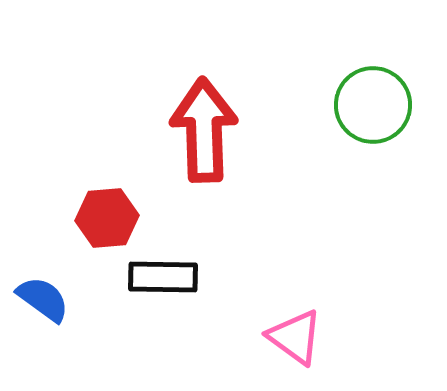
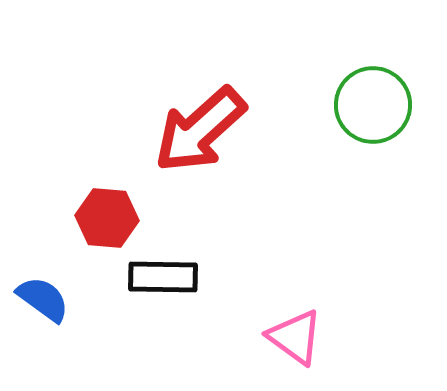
red arrow: moved 4 px left; rotated 130 degrees counterclockwise
red hexagon: rotated 10 degrees clockwise
